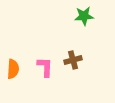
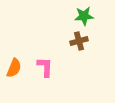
brown cross: moved 6 px right, 19 px up
orange semicircle: moved 1 px right, 1 px up; rotated 18 degrees clockwise
